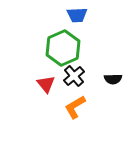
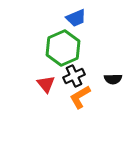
blue trapezoid: moved 1 px left, 3 px down; rotated 20 degrees counterclockwise
black cross: rotated 15 degrees clockwise
orange L-shape: moved 5 px right, 10 px up
